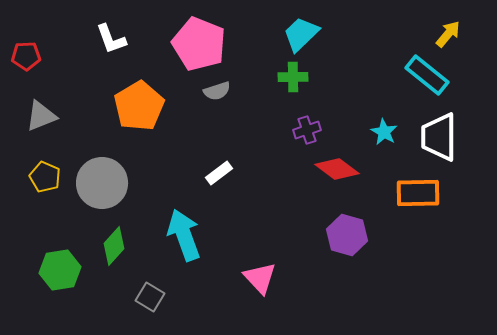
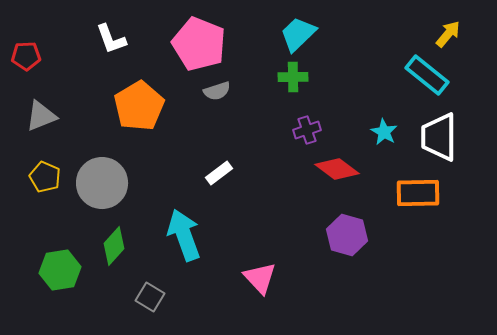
cyan trapezoid: moved 3 px left
